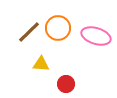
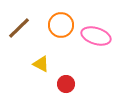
orange circle: moved 3 px right, 3 px up
brown line: moved 10 px left, 4 px up
yellow triangle: rotated 24 degrees clockwise
